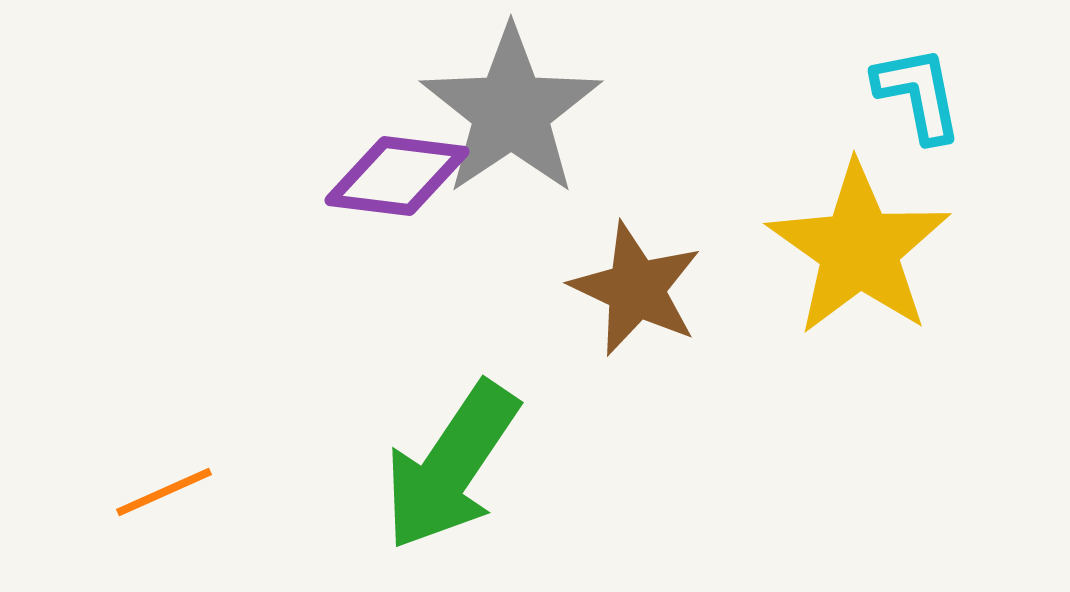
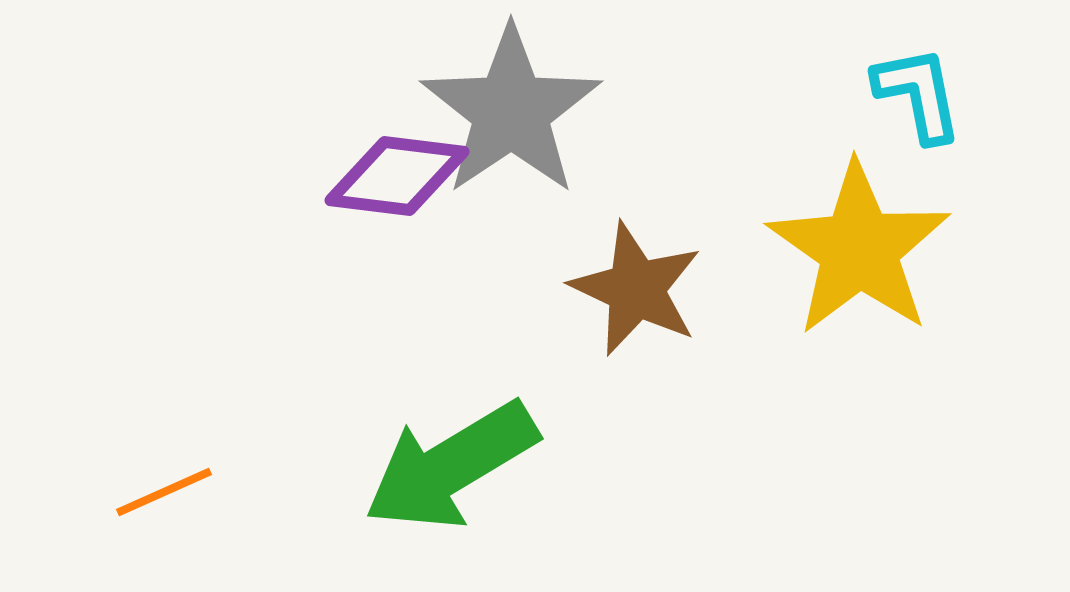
green arrow: rotated 25 degrees clockwise
